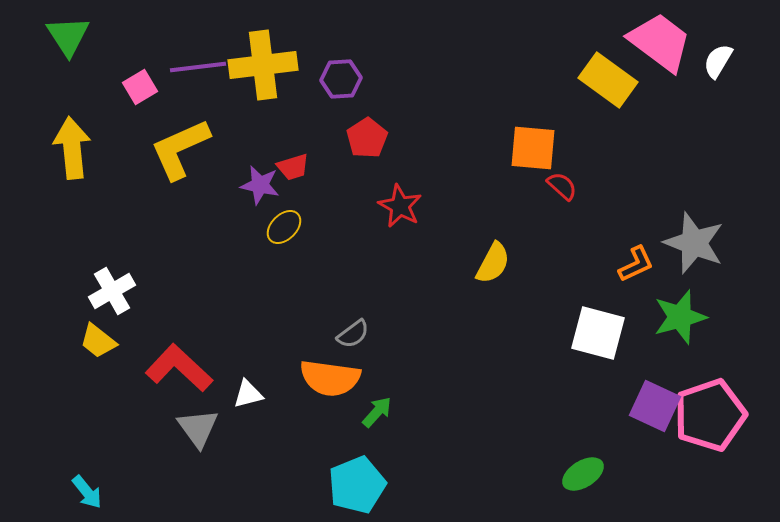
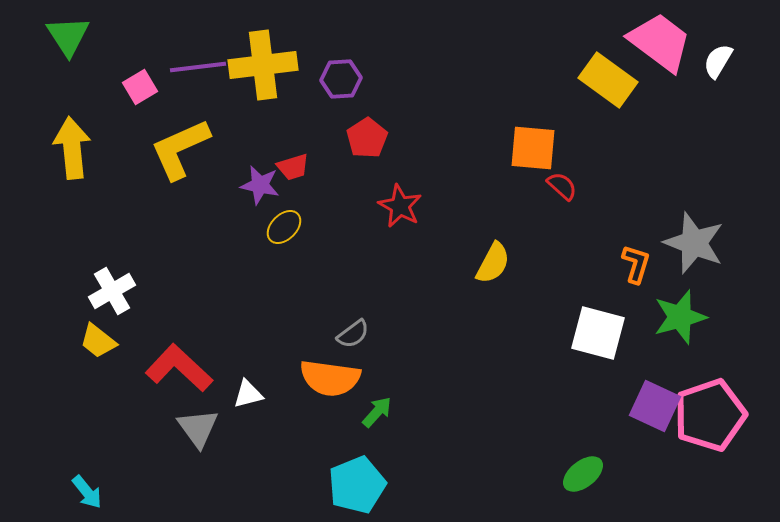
orange L-shape: rotated 48 degrees counterclockwise
green ellipse: rotated 6 degrees counterclockwise
